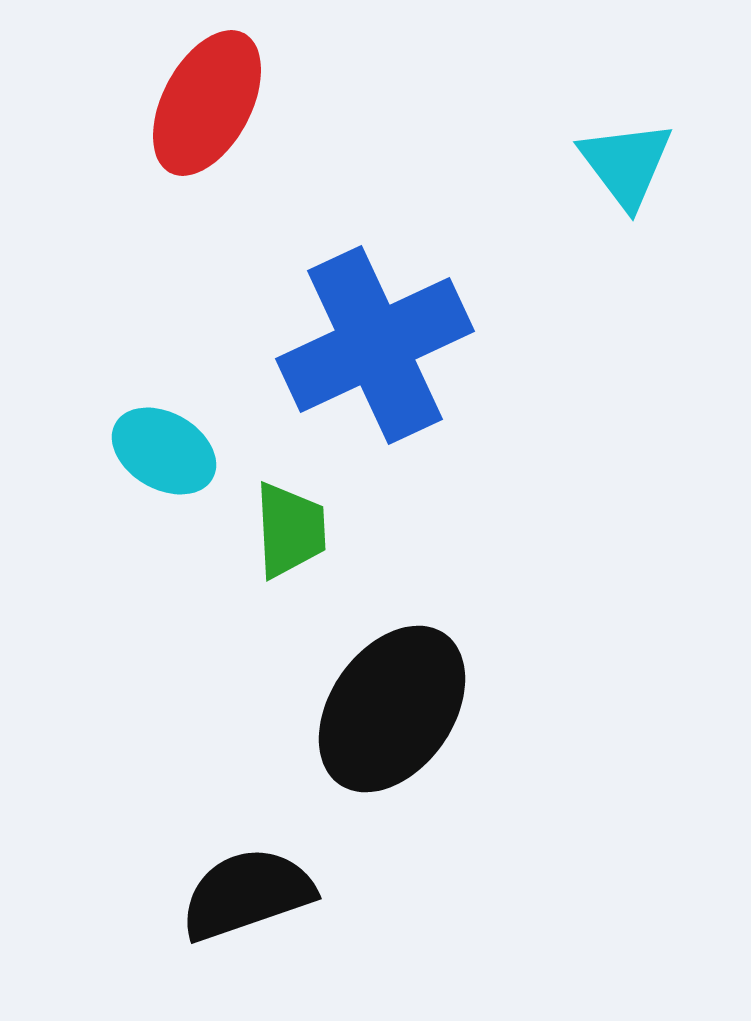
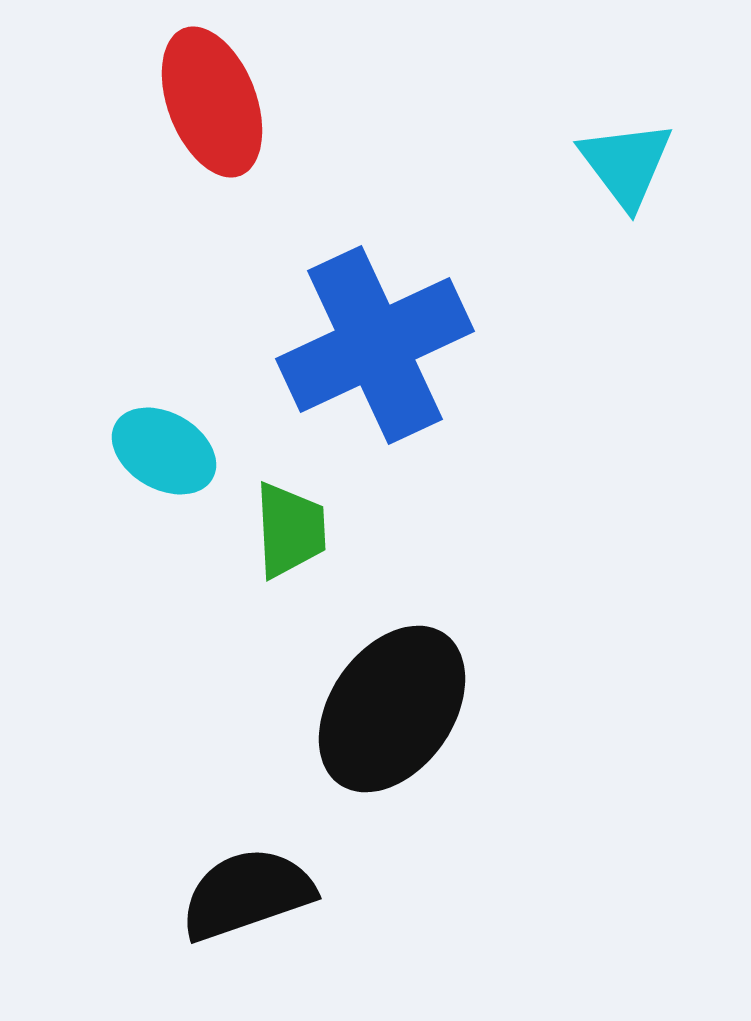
red ellipse: moved 5 px right, 1 px up; rotated 49 degrees counterclockwise
